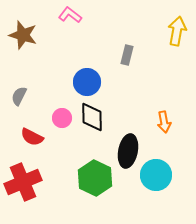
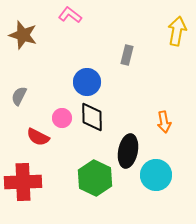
red semicircle: moved 6 px right
red cross: rotated 21 degrees clockwise
